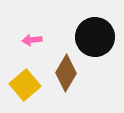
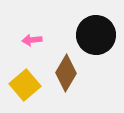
black circle: moved 1 px right, 2 px up
